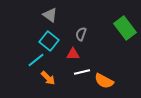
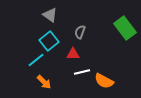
gray semicircle: moved 1 px left, 2 px up
cyan square: rotated 12 degrees clockwise
orange arrow: moved 4 px left, 4 px down
